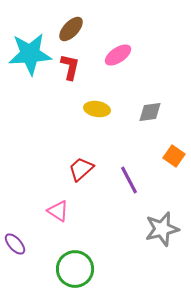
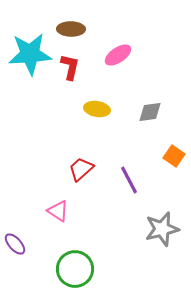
brown ellipse: rotated 48 degrees clockwise
